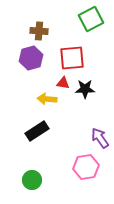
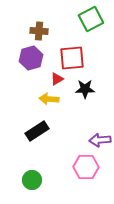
red triangle: moved 6 px left, 4 px up; rotated 40 degrees counterclockwise
yellow arrow: moved 2 px right
purple arrow: moved 2 px down; rotated 60 degrees counterclockwise
pink hexagon: rotated 10 degrees clockwise
